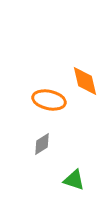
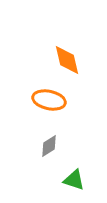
orange diamond: moved 18 px left, 21 px up
gray diamond: moved 7 px right, 2 px down
